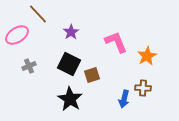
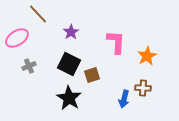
pink ellipse: moved 3 px down
pink L-shape: rotated 25 degrees clockwise
black star: moved 1 px left, 1 px up
